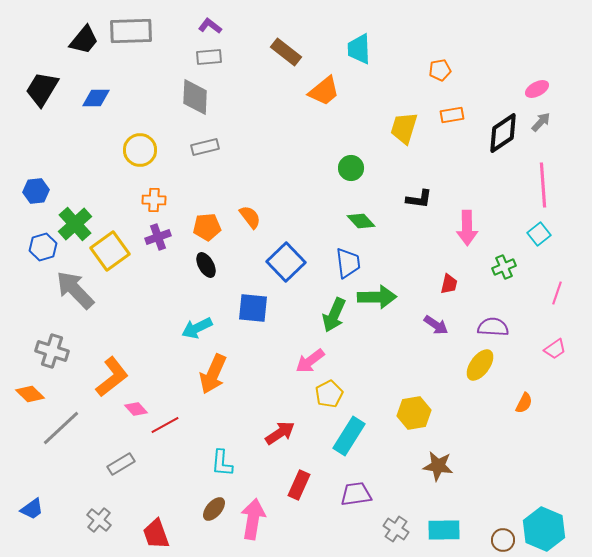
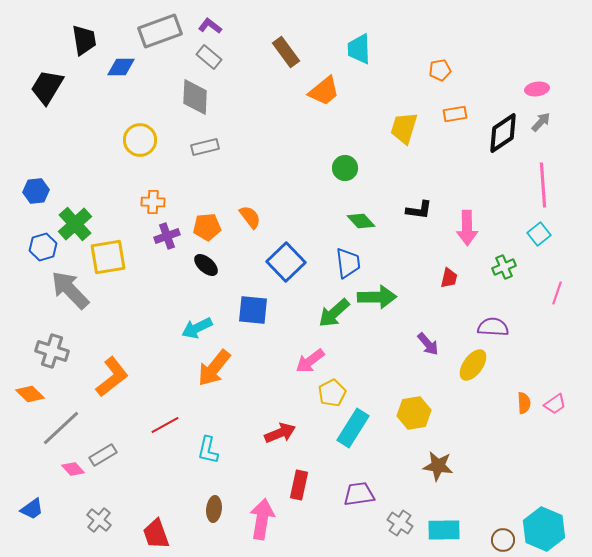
gray rectangle at (131, 31): moved 29 px right; rotated 18 degrees counterclockwise
black trapezoid at (84, 40): rotated 48 degrees counterclockwise
brown rectangle at (286, 52): rotated 16 degrees clockwise
gray rectangle at (209, 57): rotated 45 degrees clockwise
black trapezoid at (42, 89): moved 5 px right, 2 px up
pink ellipse at (537, 89): rotated 20 degrees clockwise
blue diamond at (96, 98): moved 25 px right, 31 px up
orange rectangle at (452, 115): moved 3 px right, 1 px up
yellow circle at (140, 150): moved 10 px up
green circle at (351, 168): moved 6 px left
black L-shape at (419, 199): moved 11 px down
orange cross at (154, 200): moved 1 px left, 2 px down
purple cross at (158, 237): moved 9 px right, 1 px up
yellow square at (110, 251): moved 2 px left, 6 px down; rotated 27 degrees clockwise
black ellipse at (206, 265): rotated 20 degrees counterclockwise
red trapezoid at (449, 284): moved 6 px up
gray arrow at (75, 290): moved 5 px left
blue square at (253, 308): moved 2 px down
green arrow at (334, 315): moved 2 px up; rotated 24 degrees clockwise
purple arrow at (436, 325): moved 8 px left, 19 px down; rotated 15 degrees clockwise
pink trapezoid at (555, 349): moved 55 px down
yellow ellipse at (480, 365): moved 7 px left
orange arrow at (213, 374): moved 1 px right, 6 px up; rotated 15 degrees clockwise
yellow pentagon at (329, 394): moved 3 px right, 1 px up
orange semicircle at (524, 403): rotated 30 degrees counterclockwise
pink diamond at (136, 409): moved 63 px left, 60 px down
red arrow at (280, 433): rotated 12 degrees clockwise
cyan rectangle at (349, 436): moved 4 px right, 8 px up
cyan L-shape at (222, 463): moved 14 px left, 13 px up; rotated 8 degrees clockwise
gray rectangle at (121, 464): moved 18 px left, 9 px up
red rectangle at (299, 485): rotated 12 degrees counterclockwise
purple trapezoid at (356, 494): moved 3 px right
brown ellipse at (214, 509): rotated 35 degrees counterclockwise
pink arrow at (253, 519): moved 9 px right
gray cross at (396, 529): moved 4 px right, 6 px up
